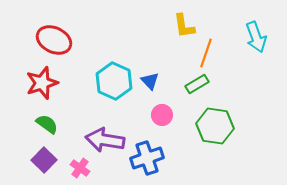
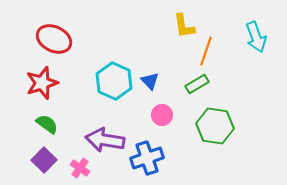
red ellipse: moved 1 px up
orange line: moved 2 px up
